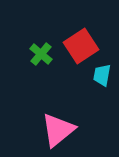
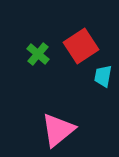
green cross: moved 3 px left
cyan trapezoid: moved 1 px right, 1 px down
